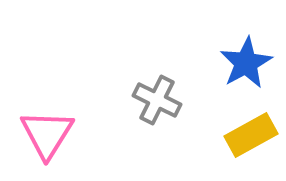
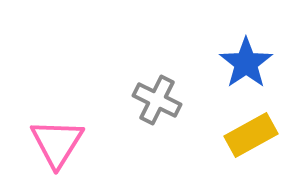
blue star: rotated 6 degrees counterclockwise
pink triangle: moved 10 px right, 9 px down
